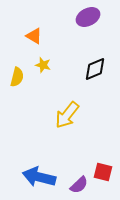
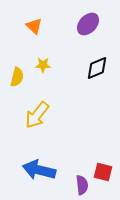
purple ellipse: moved 7 px down; rotated 20 degrees counterclockwise
orange triangle: moved 10 px up; rotated 12 degrees clockwise
yellow star: rotated 14 degrees counterclockwise
black diamond: moved 2 px right, 1 px up
yellow arrow: moved 30 px left
blue arrow: moved 7 px up
purple semicircle: moved 3 px right; rotated 54 degrees counterclockwise
